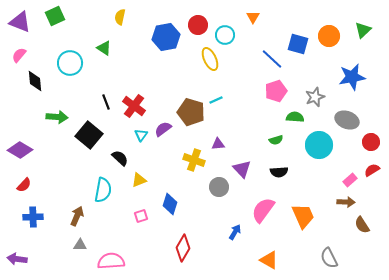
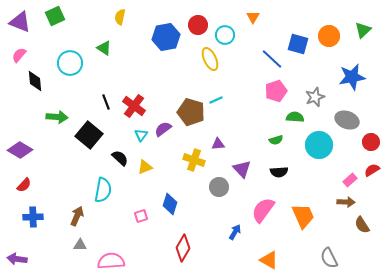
yellow triangle at (139, 180): moved 6 px right, 13 px up
